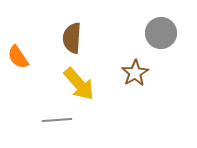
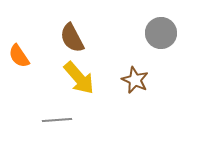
brown semicircle: rotated 32 degrees counterclockwise
orange semicircle: moved 1 px right, 1 px up
brown star: moved 7 px down; rotated 16 degrees counterclockwise
yellow arrow: moved 6 px up
